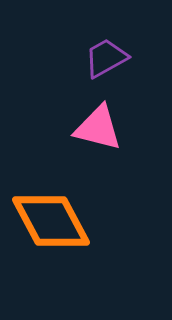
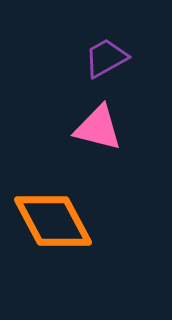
orange diamond: moved 2 px right
